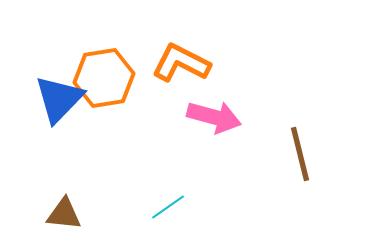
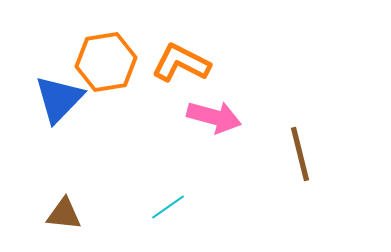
orange hexagon: moved 2 px right, 16 px up
